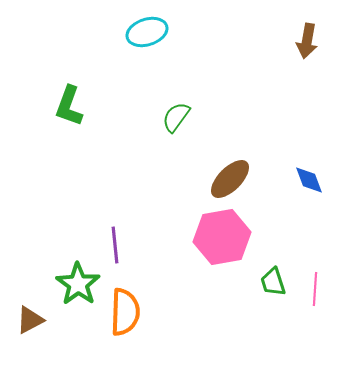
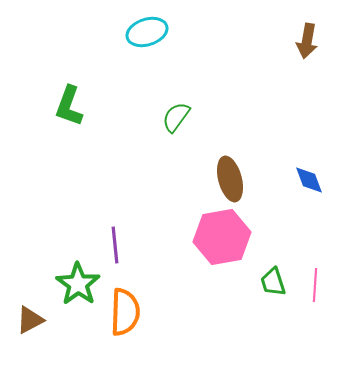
brown ellipse: rotated 60 degrees counterclockwise
pink line: moved 4 px up
